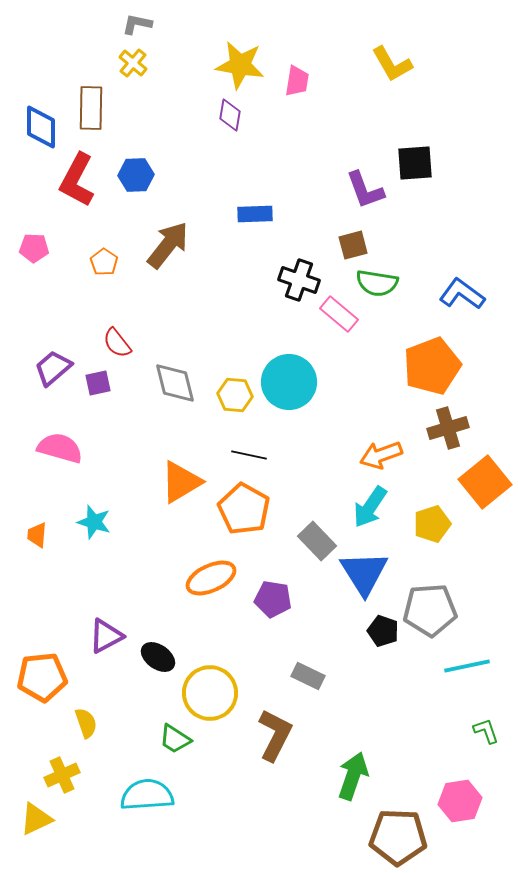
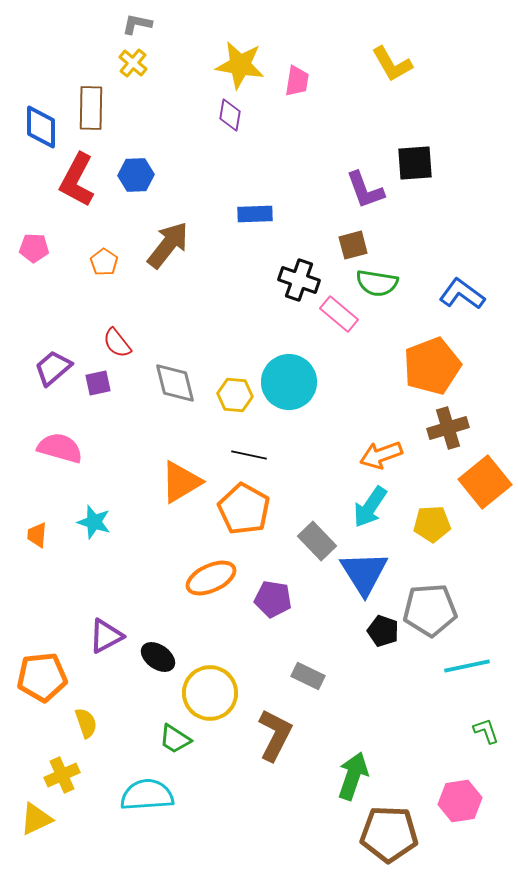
yellow pentagon at (432, 524): rotated 15 degrees clockwise
brown pentagon at (398, 837): moved 9 px left, 3 px up
